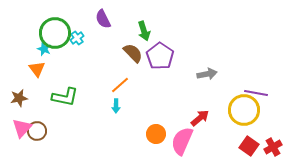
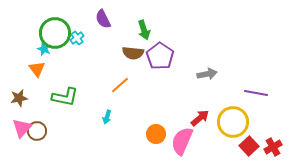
green arrow: moved 1 px up
brown semicircle: rotated 140 degrees clockwise
cyan arrow: moved 9 px left, 11 px down; rotated 16 degrees clockwise
yellow circle: moved 11 px left, 12 px down
red square: rotated 12 degrees clockwise
